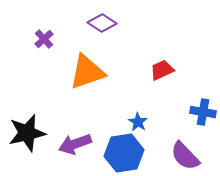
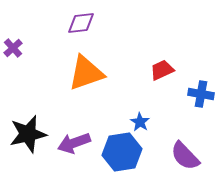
purple diamond: moved 21 px left; rotated 40 degrees counterclockwise
purple cross: moved 31 px left, 9 px down
orange triangle: moved 1 px left, 1 px down
blue cross: moved 2 px left, 18 px up
blue star: moved 2 px right
black star: moved 1 px right, 1 px down
purple arrow: moved 1 px left, 1 px up
blue hexagon: moved 2 px left, 1 px up
